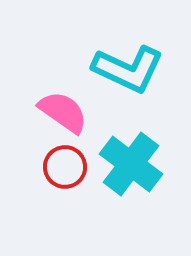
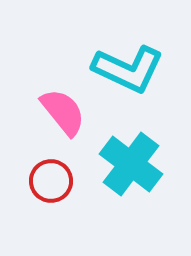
pink semicircle: rotated 16 degrees clockwise
red circle: moved 14 px left, 14 px down
